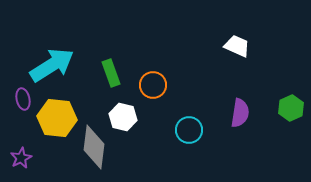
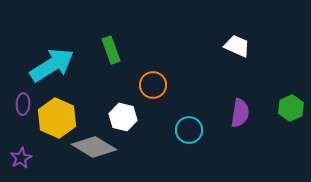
green rectangle: moved 23 px up
purple ellipse: moved 5 px down; rotated 15 degrees clockwise
yellow hexagon: rotated 18 degrees clockwise
gray diamond: rotated 66 degrees counterclockwise
